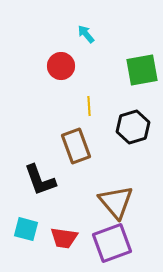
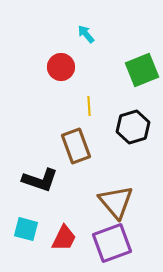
red circle: moved 1 px down
green square: rotated 12 degrees counterclockwise
black L-shape: rotated 51 degrees counterclockwise
red trapezoid: rotated 72 degrees counterclockwise
